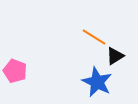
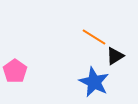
pink pentagon: rotated 15 degrees clockwise
blue star: moved 3 px left
